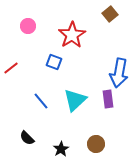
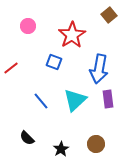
brown square: moved 1 px left, 1 px down
blue arrow: moved 20 px left, 4 px up
